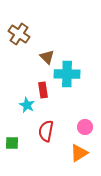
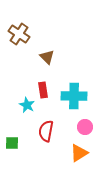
cyan cross: moved 7 px right, 22 px down
